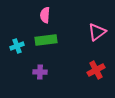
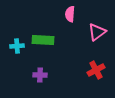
pink semicircle: moved 25 px right, 1 px up
green rectangle: moved 3 px left; rotated 10 degrees clockwise
cyan cross: rotated 16 degrees clockwise
purple cross: moved 3 px down
